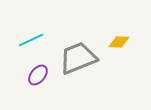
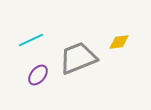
yellow diamond: rotated 10 degrees counterclockwise
